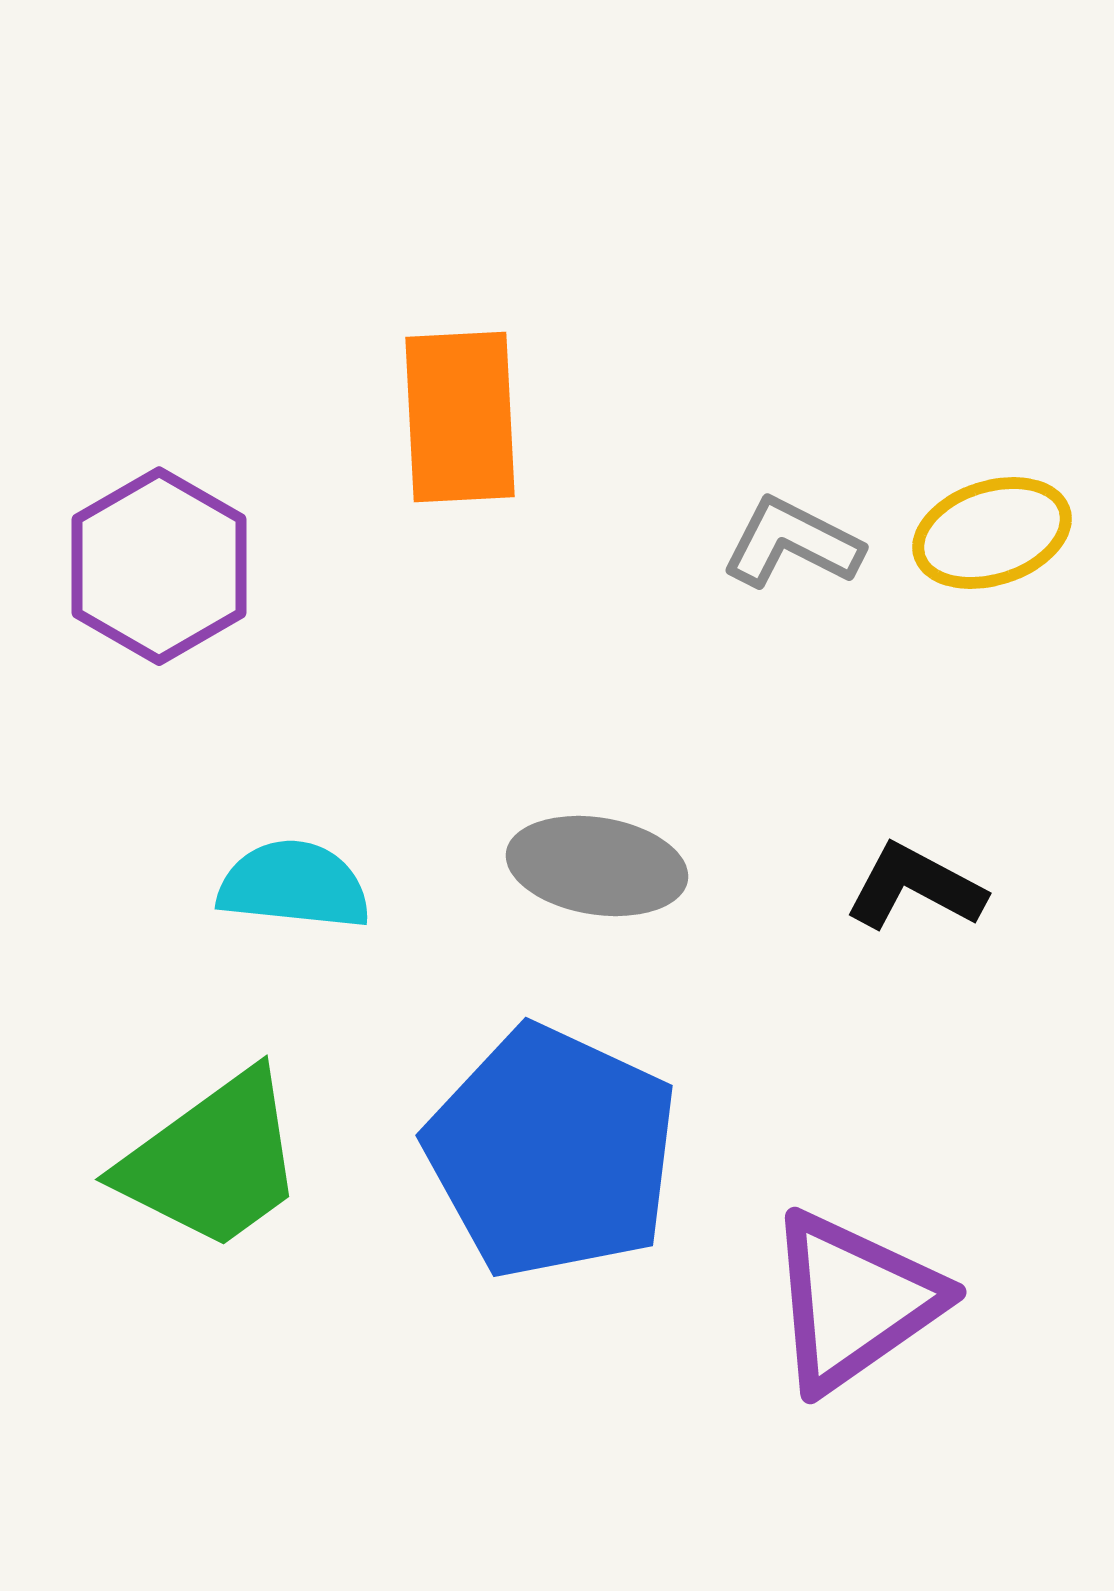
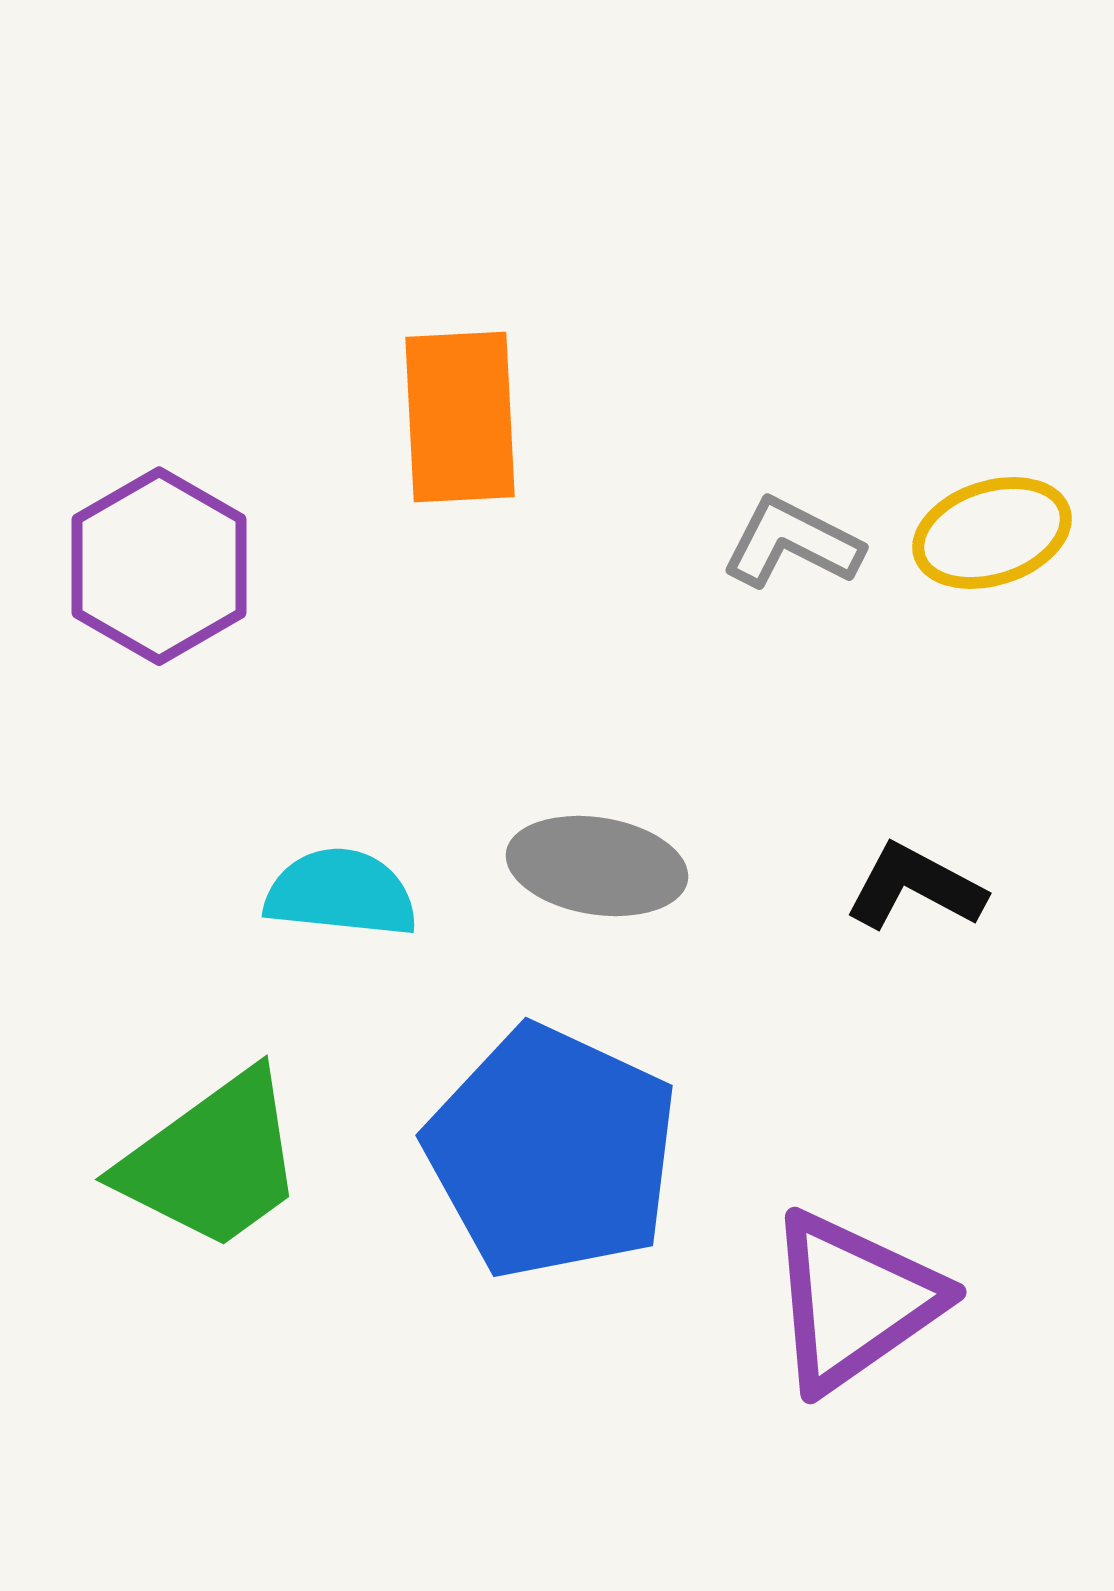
cyan semicircle: moved 47 px right, 8 px down
